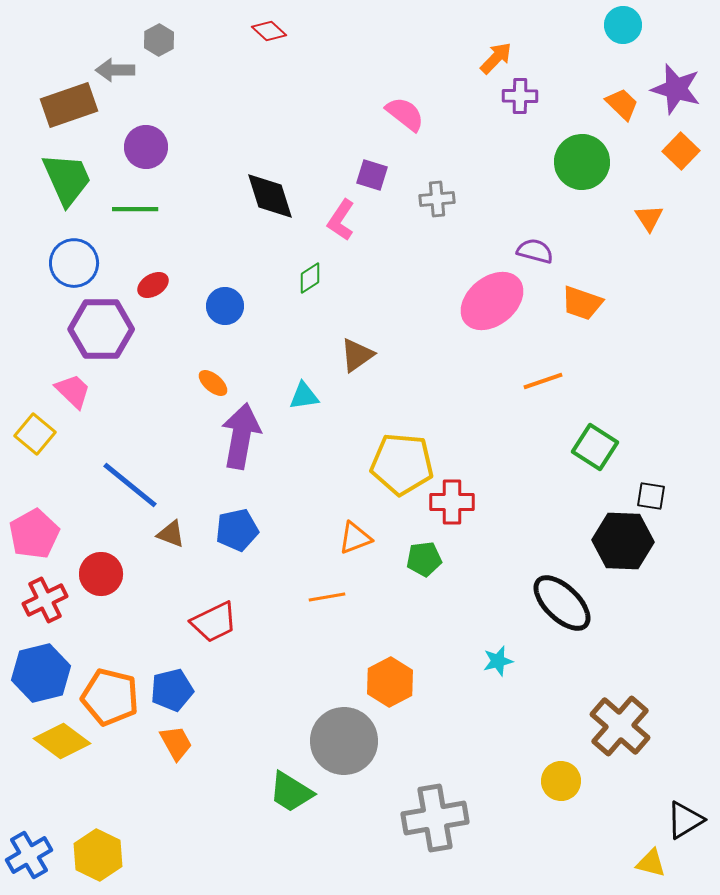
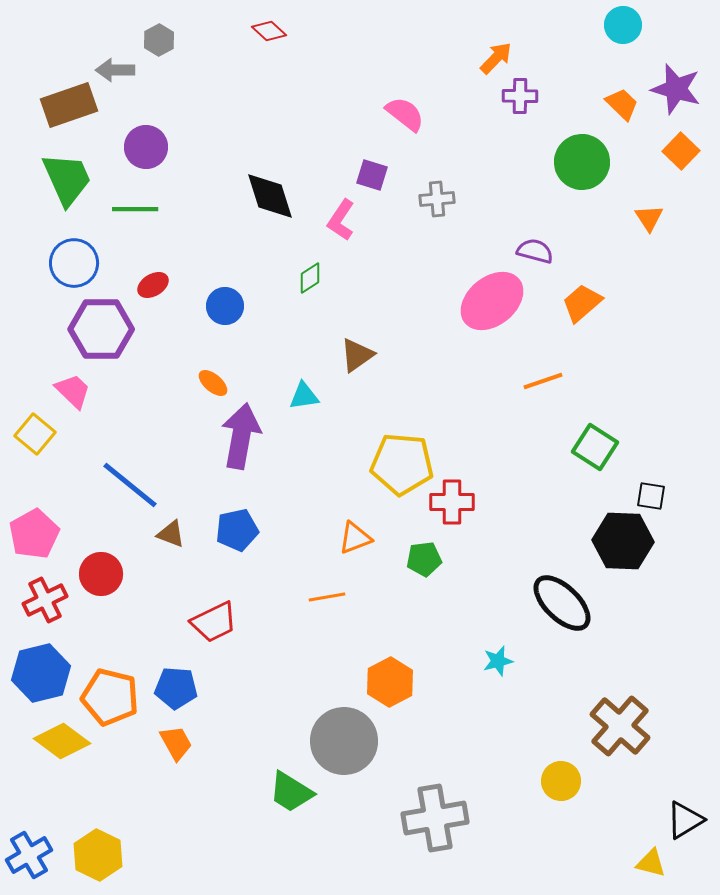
orange trapezoid at (582, 303): rotated 120 degrees clockwise
blue pentagon at (172, 690): moved 4 px right, 2 px up; rotated 18 degrees clockwise
